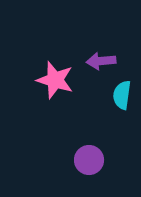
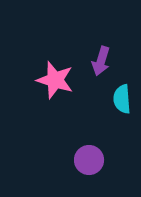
purple arrow: rotated 68 degrees counterclockwise
cyan semicircle: moved 4 px down; rotated 12 degrees counterclockwise
